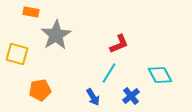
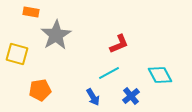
cyan line: rotated 30 degrees clockwise
